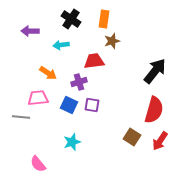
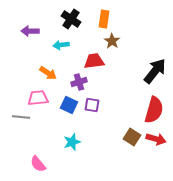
brown star: rotated 21 degrees counterclockwise
red arrow: moved 4 px left, 2 px up; rotated 108 degrees counterclockwise
